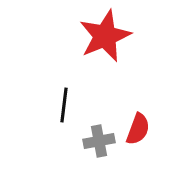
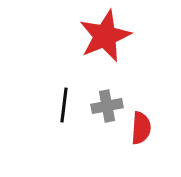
red semicircle: moved 3 px right, 1 px up; rotated 16 degrees counterclockwise
gray cross: moved 8 px right, 35 px up
